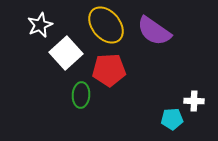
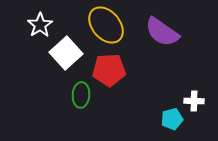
white star: rotated 10 degrees counterclockwise
purple semicircle: moved 8 px right, 1 px down
cyan pentagon: rotated 10 degrees counterclockwise
